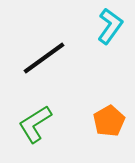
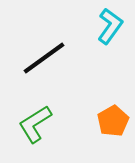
orange pentagon: moved 4 px right
